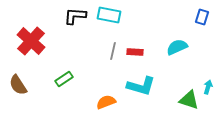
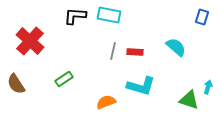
red cross: moved 1 px left
cyan semicircle: moved 1 px left; rotated 65 degrees clockwise
brown semicircle: moved 2 px left, 1 px up
